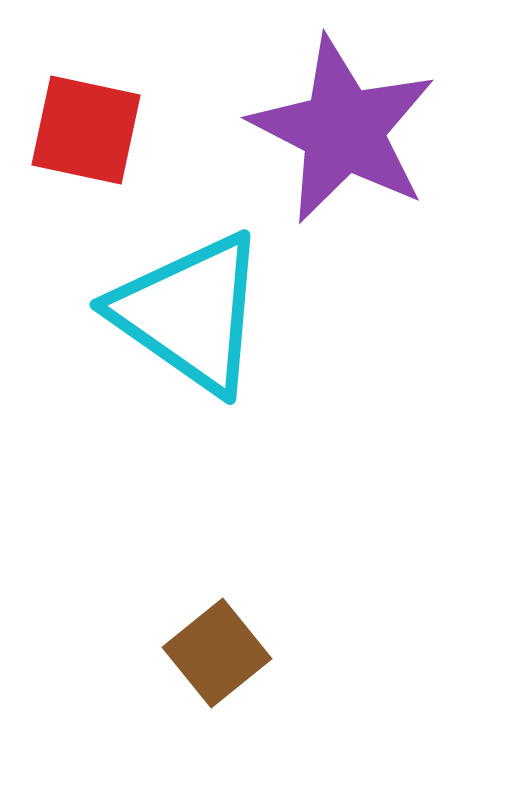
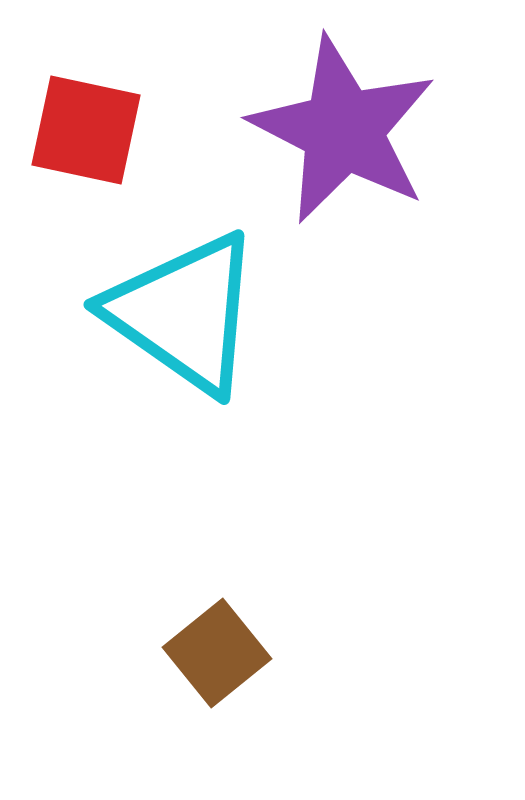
cyan triangle: moved 6 px left
